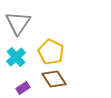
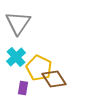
yellow pentagon: moved 12 px left, 16 px down
purple rectangle: rotated 48 degrees counterclockwise
